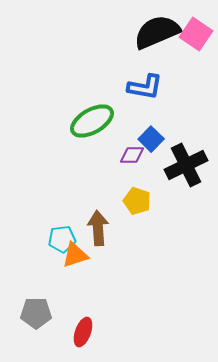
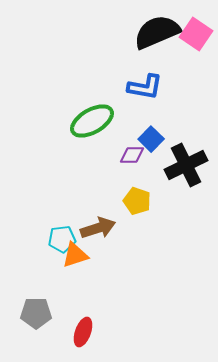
brown arrow: rotated 76 degrees clockwise
